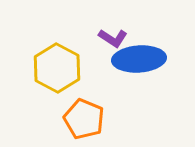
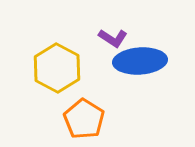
blue ellipse: moved 1 px right, 2 px down
orange pentagon: rotated 9 degrees clockwise
